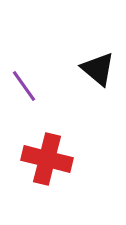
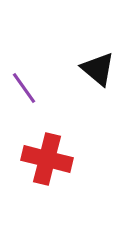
purple line: moved 2 px down
